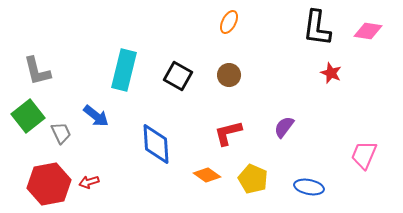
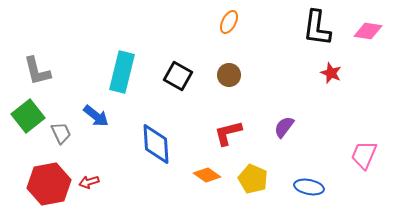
cyan rectangle: moved 2 px left, 2 px down
